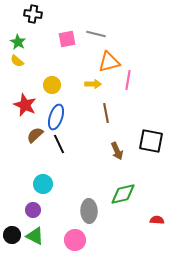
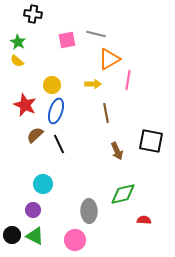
pink square: moved 1 px down
orange triangle: moved 3 px up; rotated 15 degrees counterclockwise
blue ellipse: moved 6 px up
red semicircle: moved 13 px left
